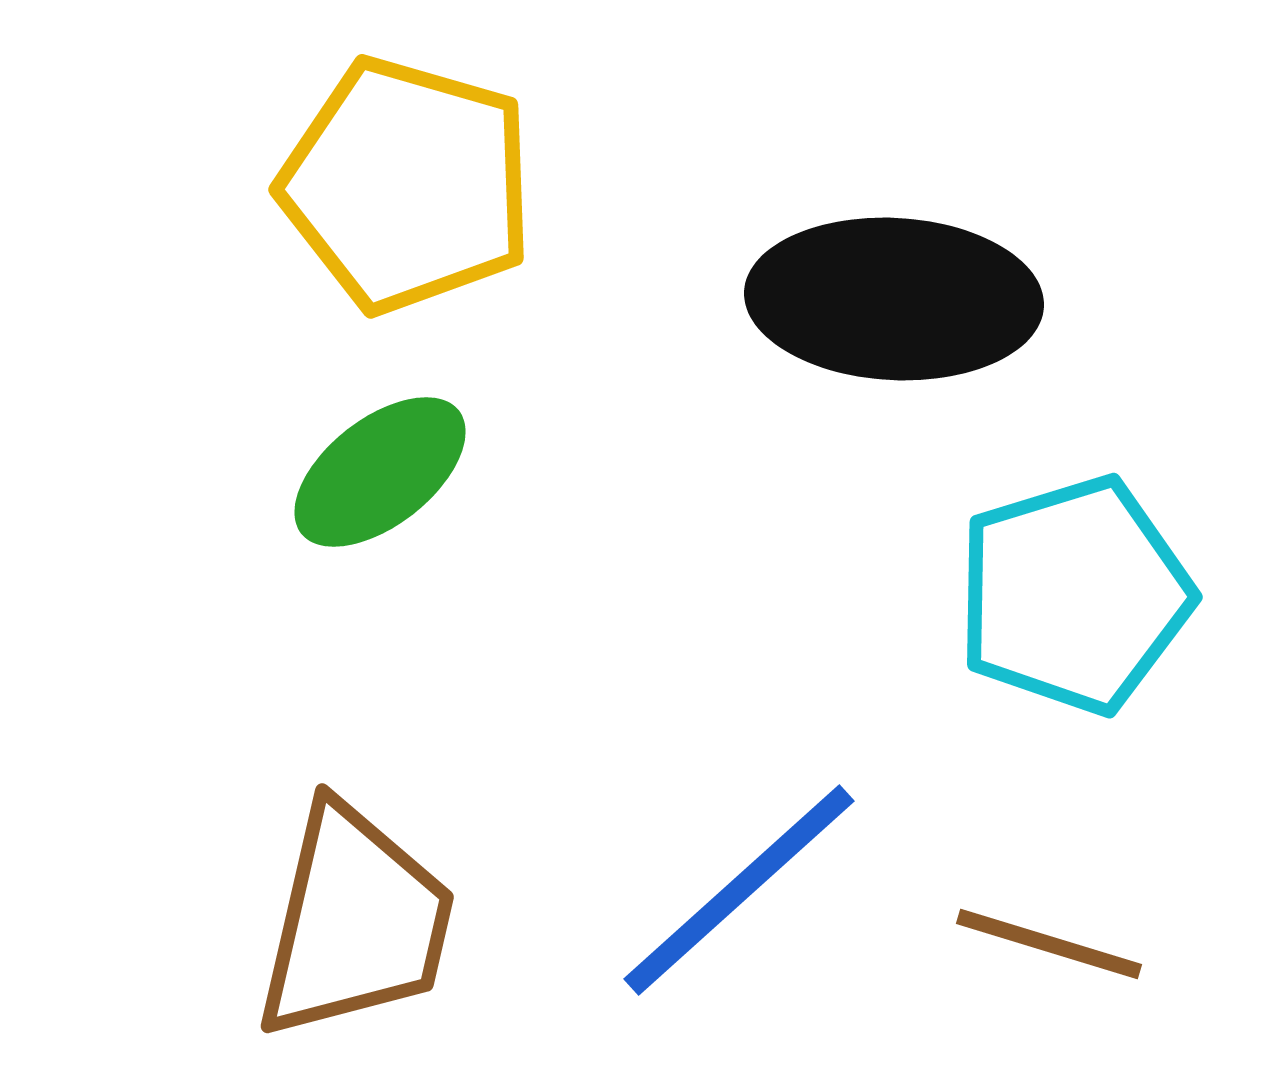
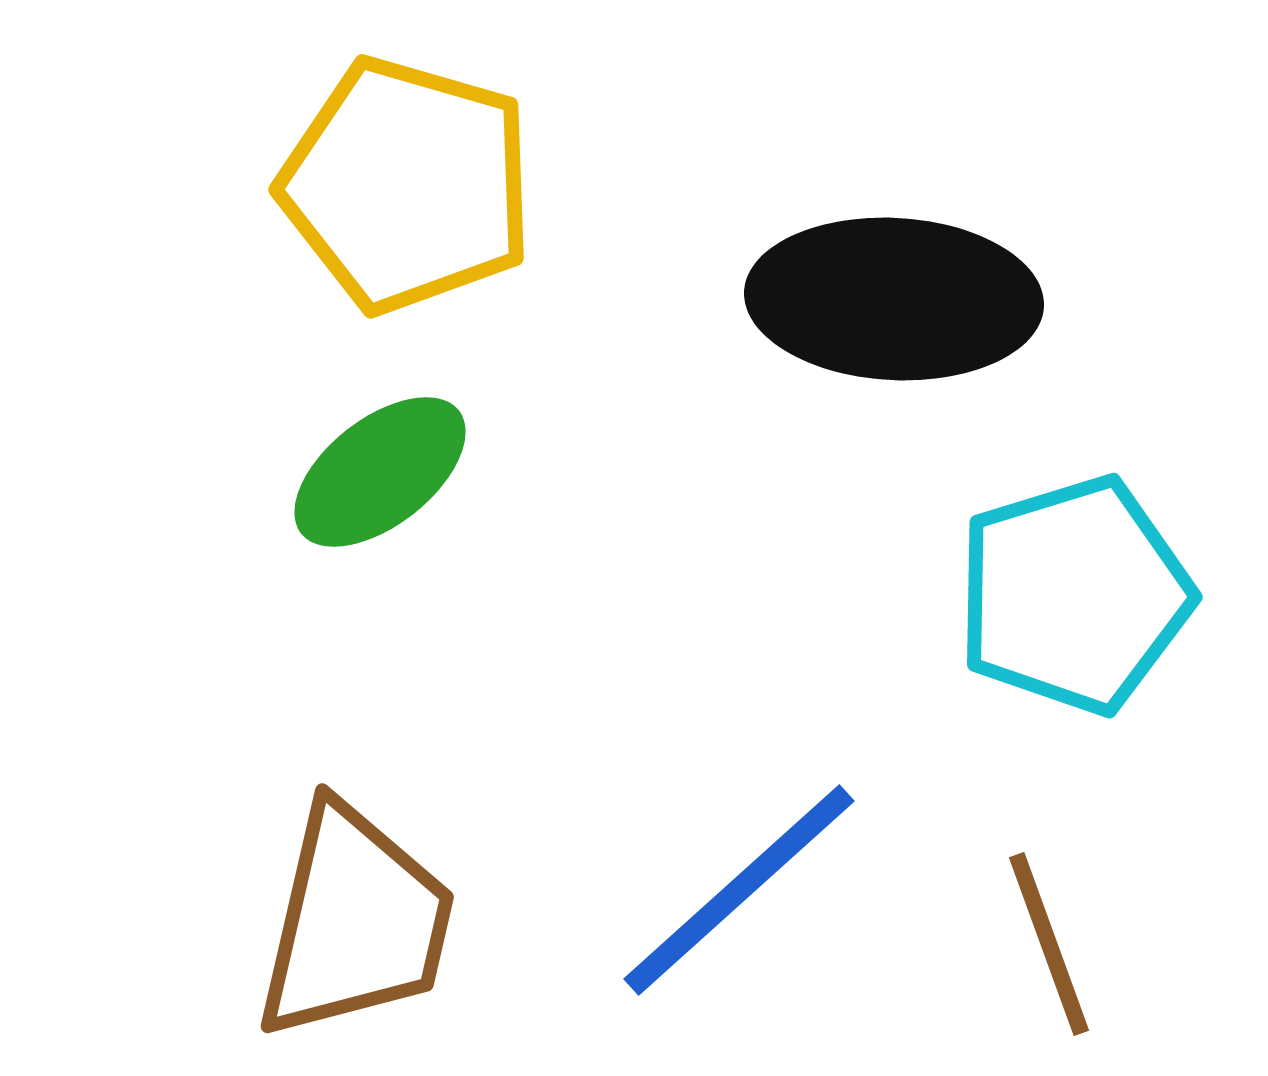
brown line: rotated 53 degrees clockwise
